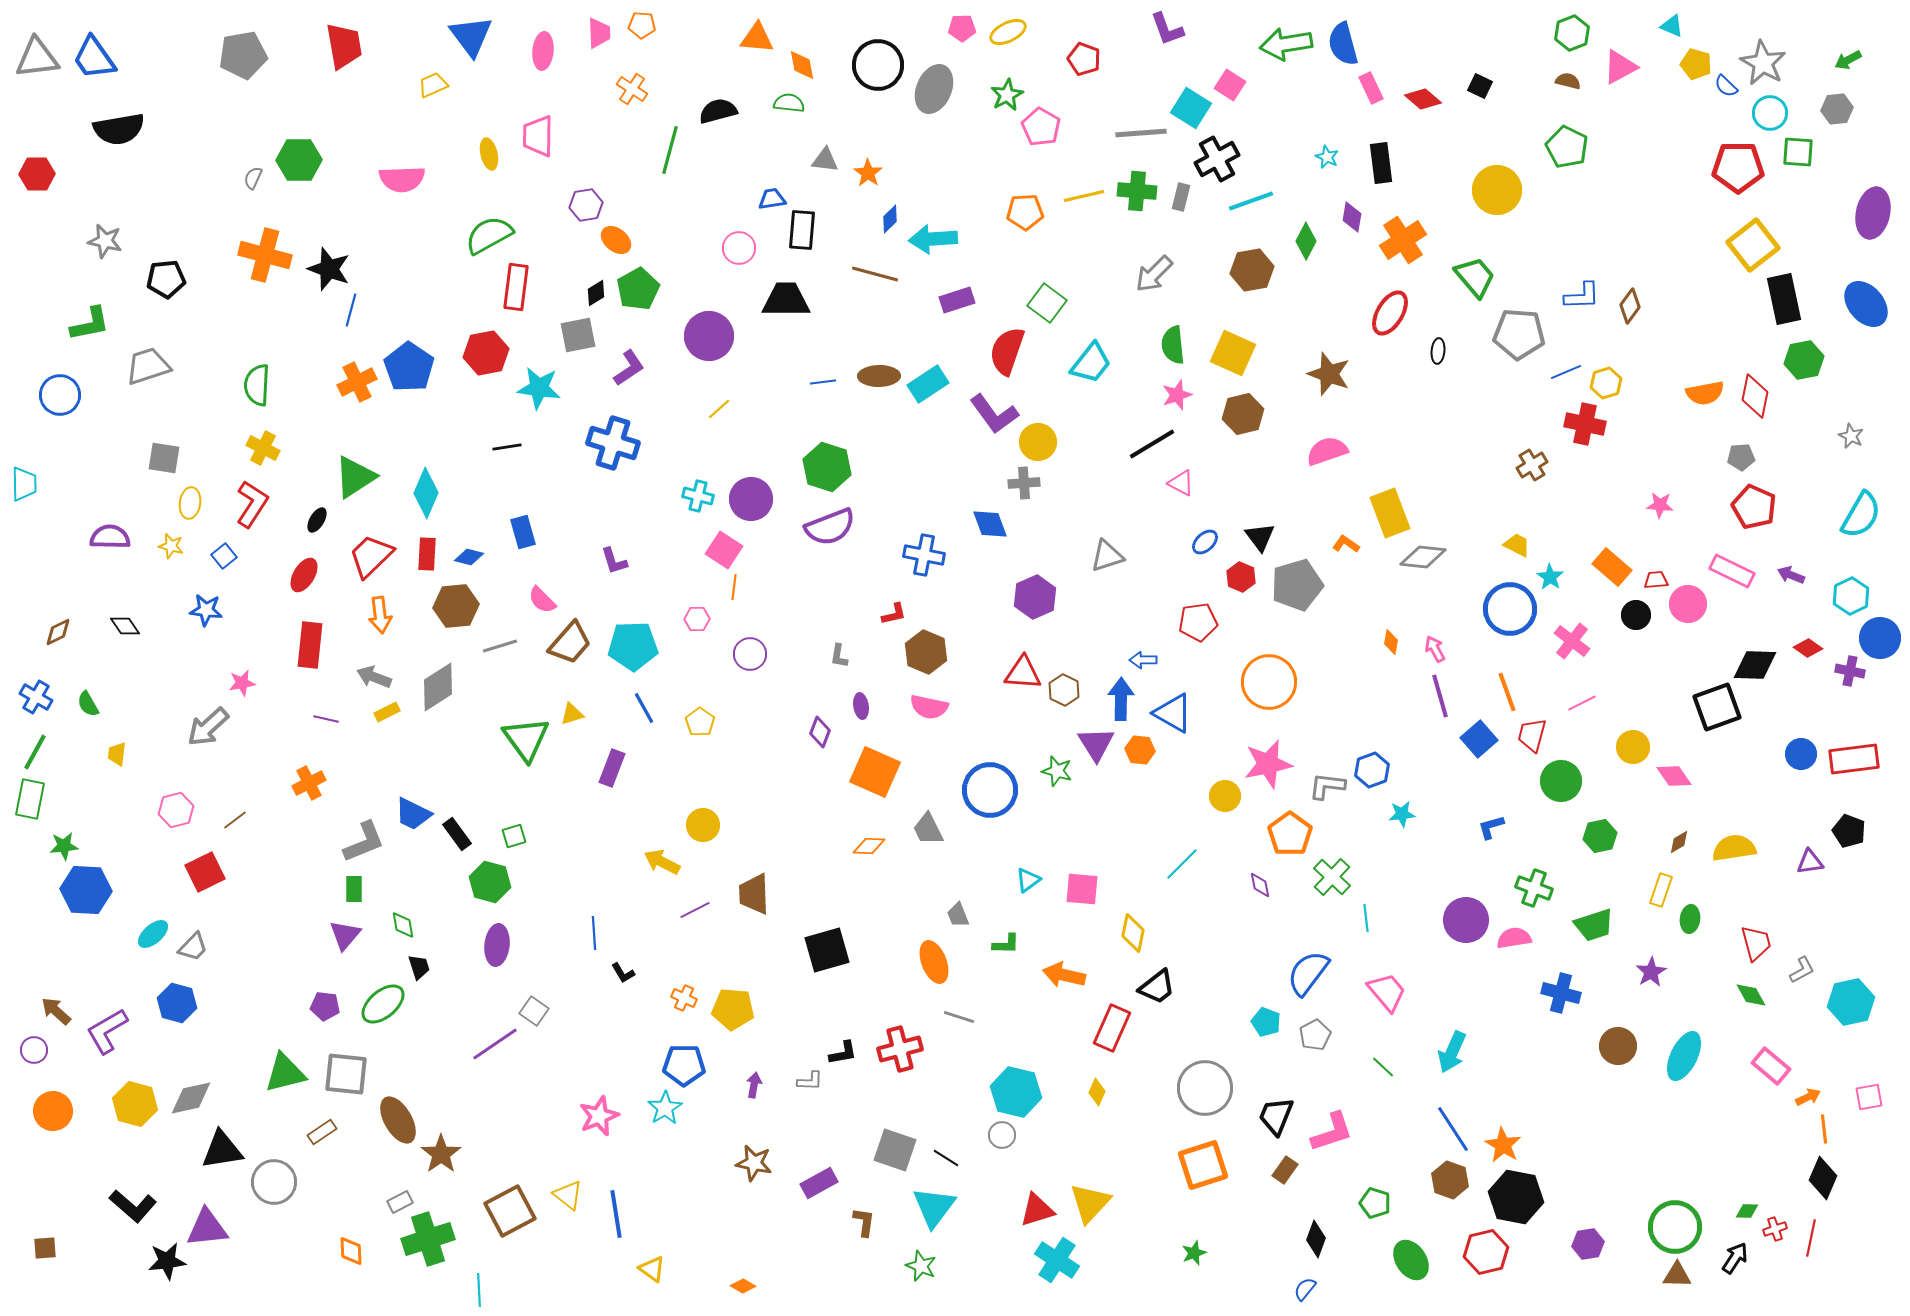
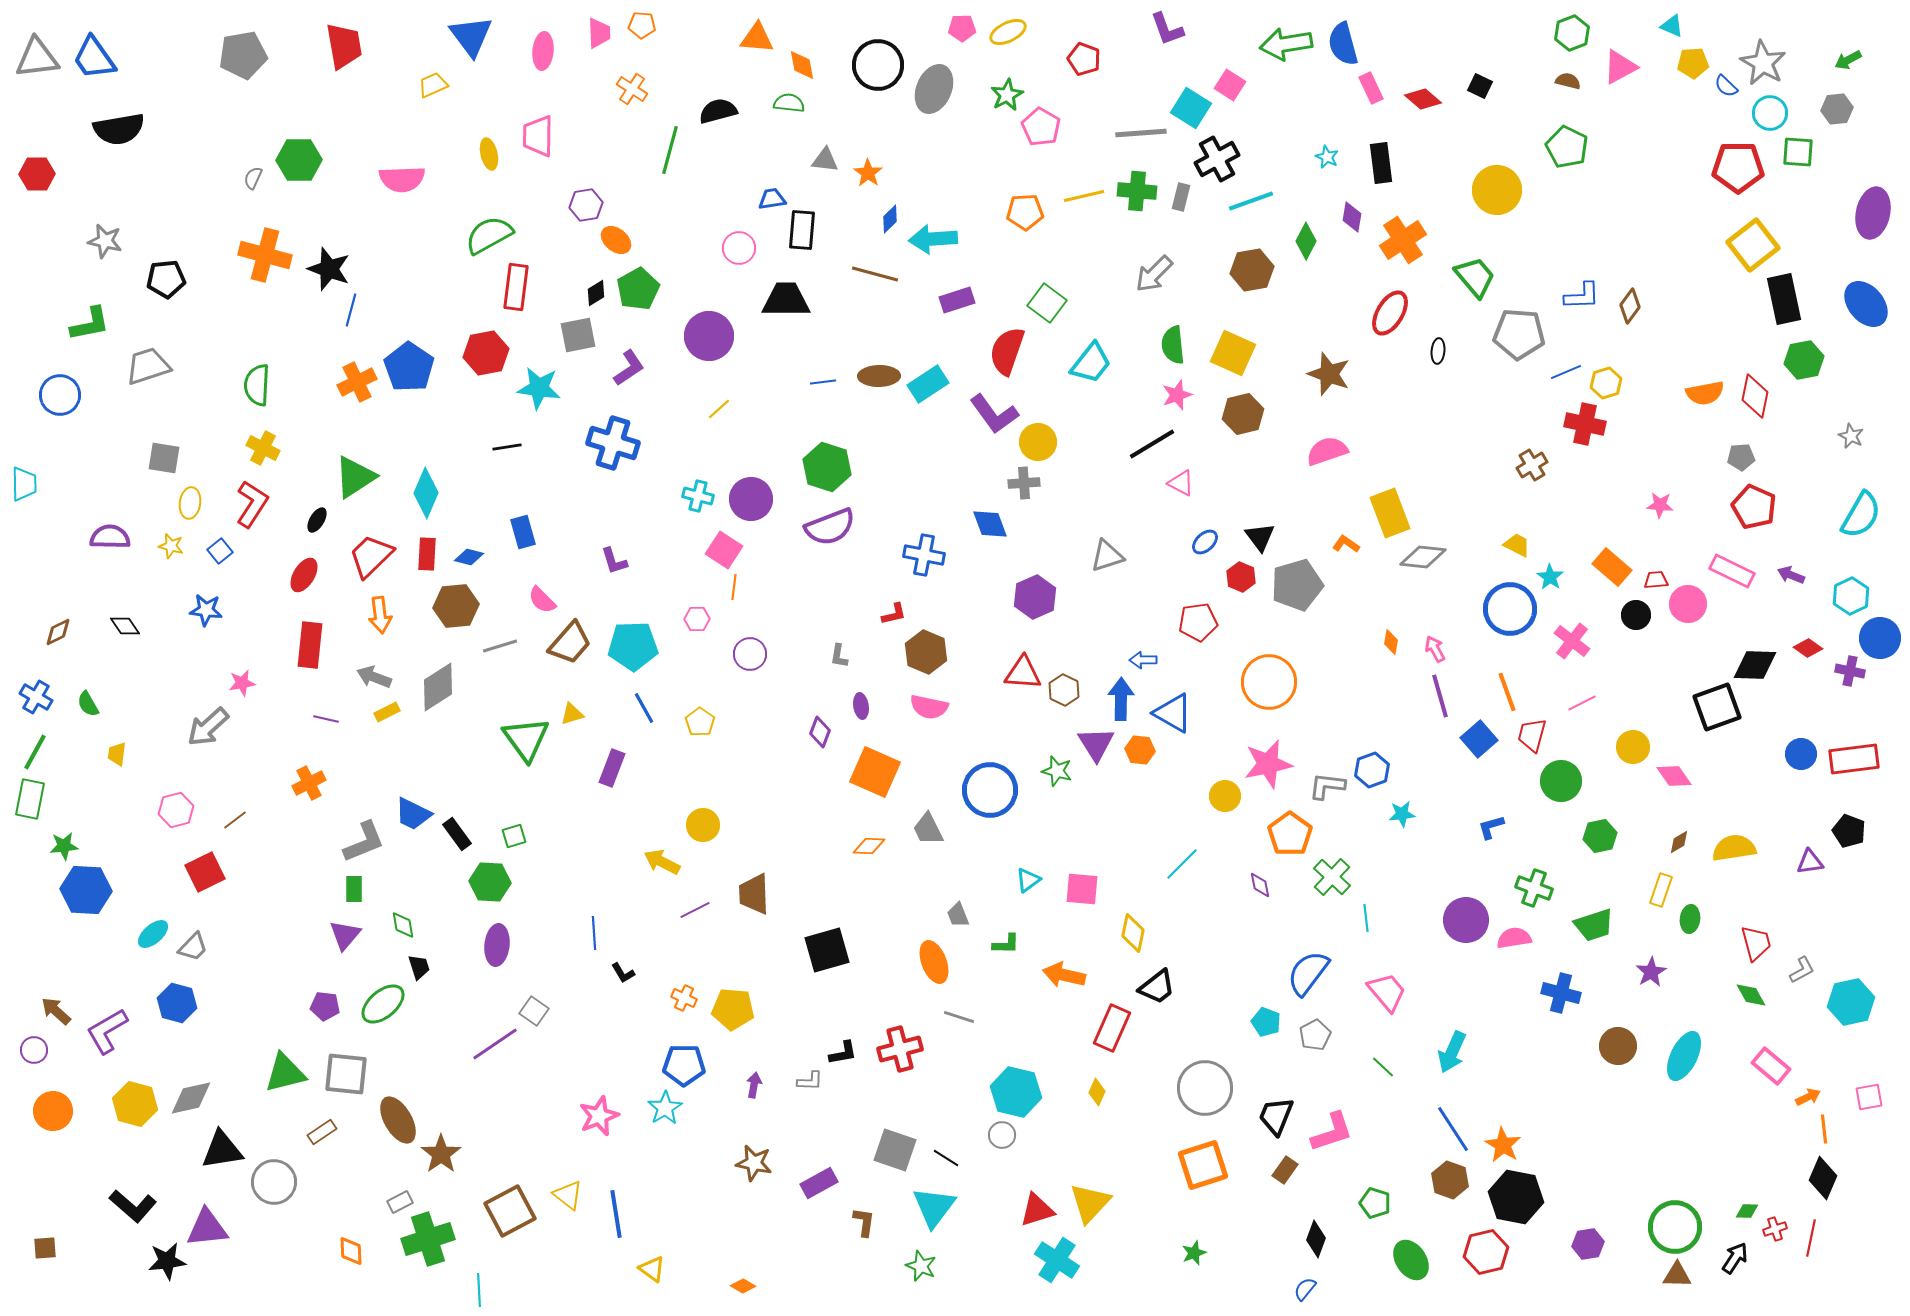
yellow pentagon at (1696, 64): moved 3 px left, 1 px up; rotated 20 degrees counterclockwise
blue square at (224, 556): moved 4 px left, 5 px up
green hexagon at (490, 882): rotated 12 degrees counterclockwise
